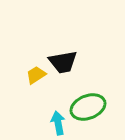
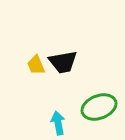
yellow trapezoid: moved 10 px up; rotated 80 degrees counterclockwise
green ellipse: moved 11 px right
